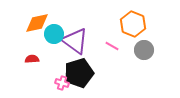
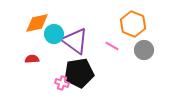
black pentagon: rotated 8 degrees clockwise
